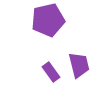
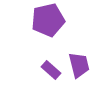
purple rectangle: moved 2 px up; rotated 12 degrees counterclockwise
